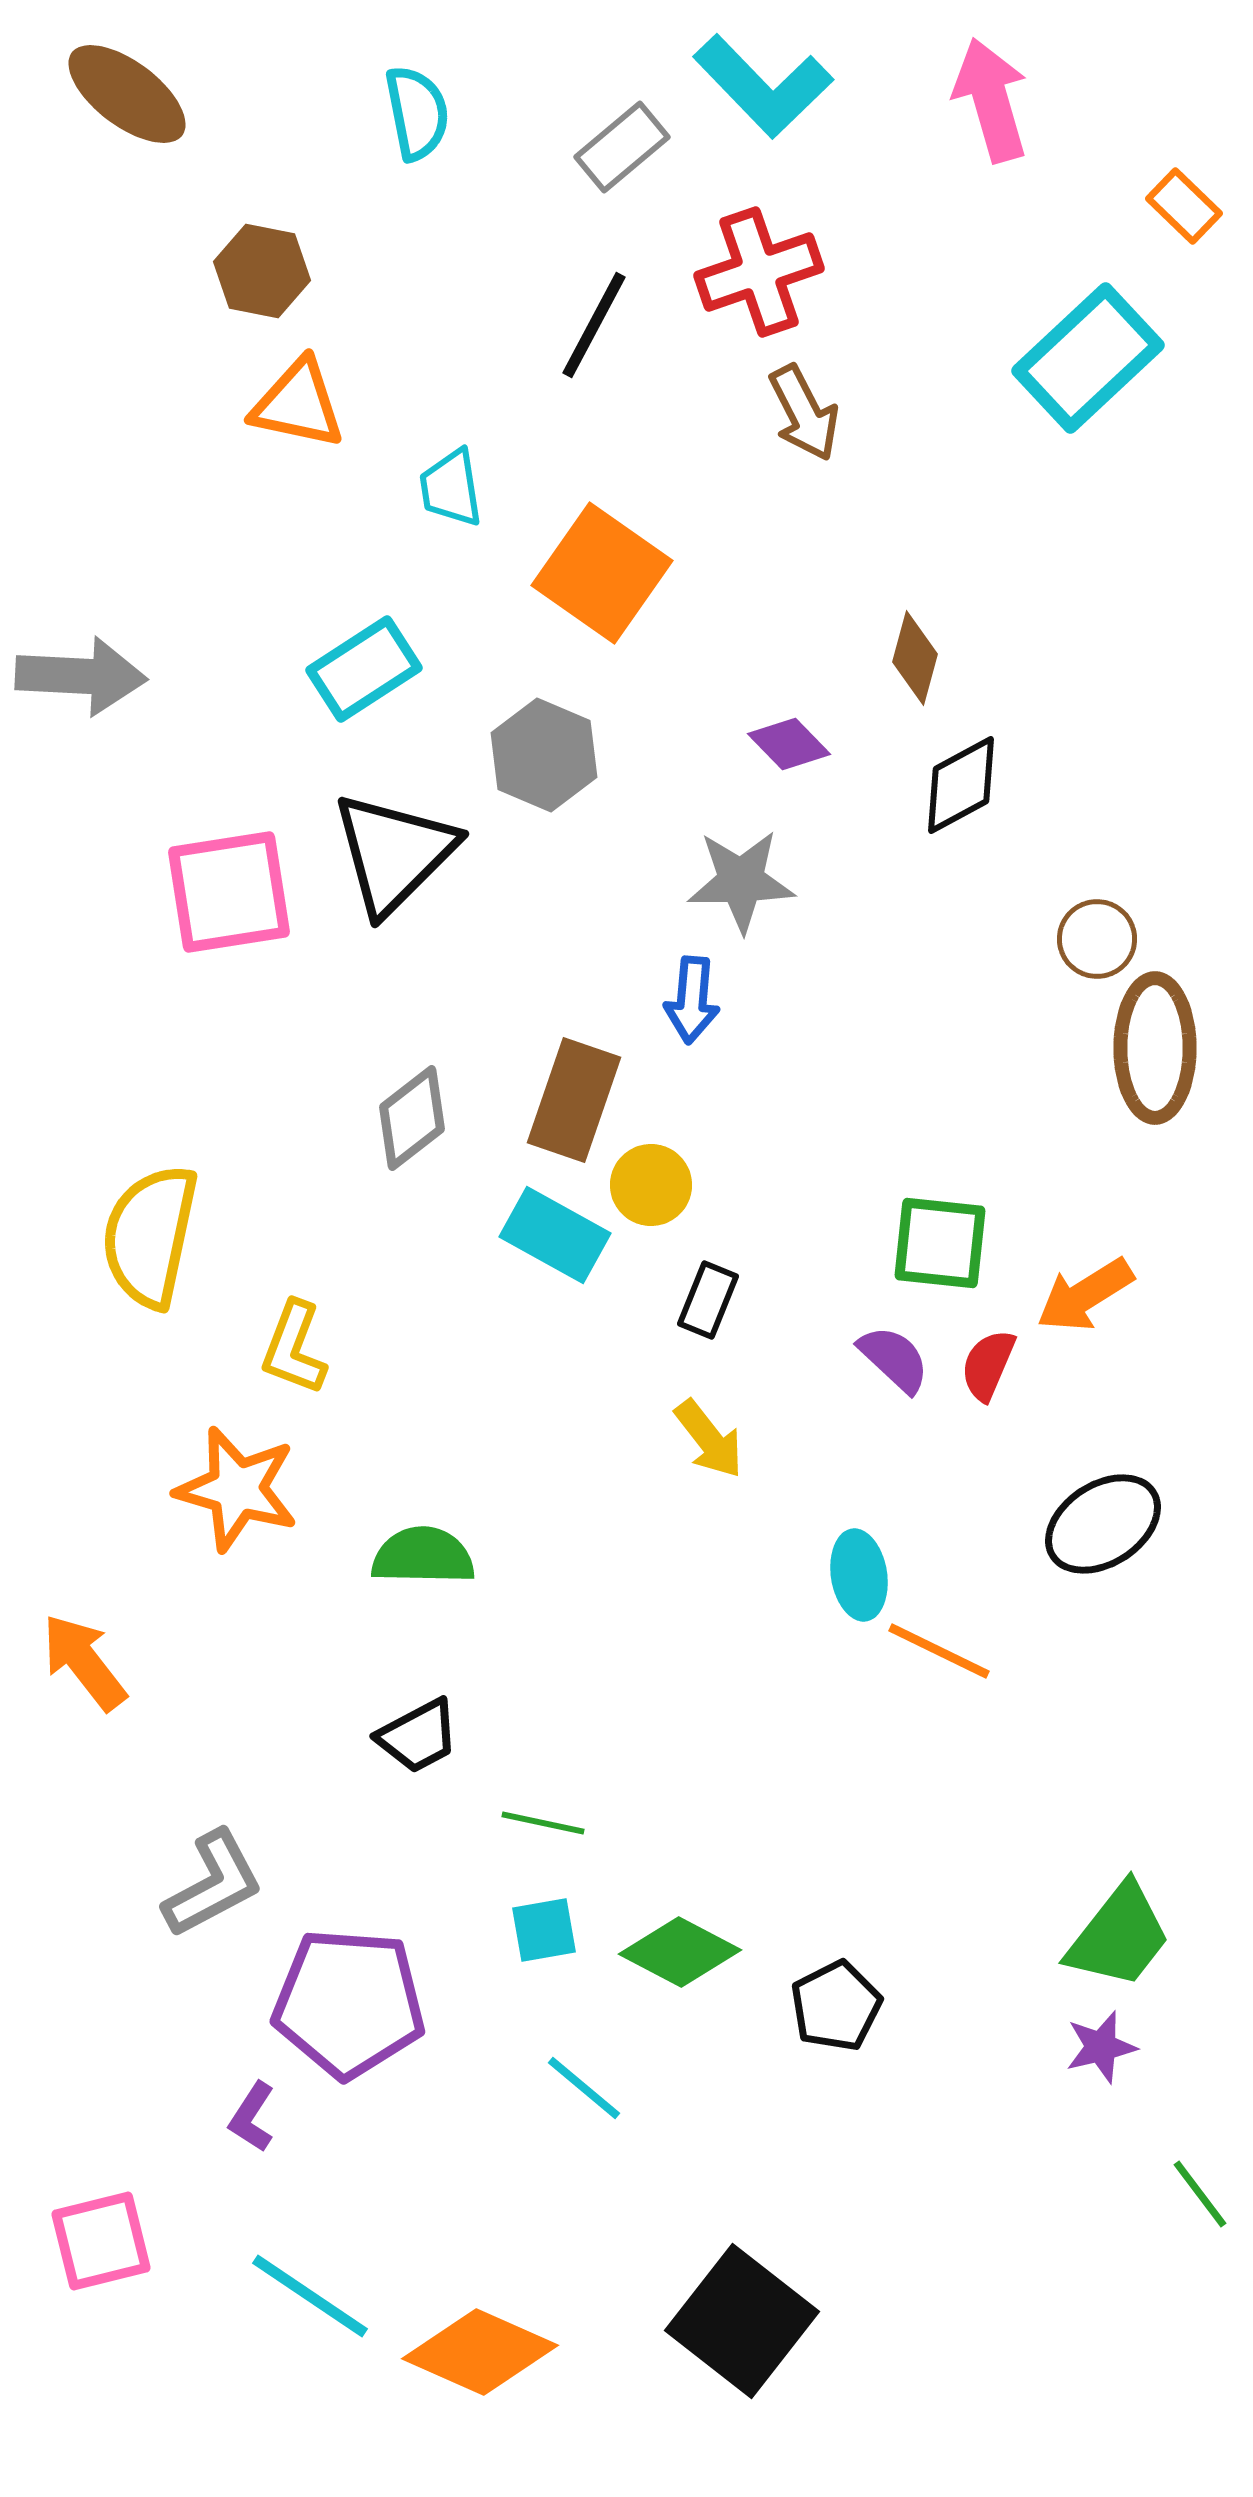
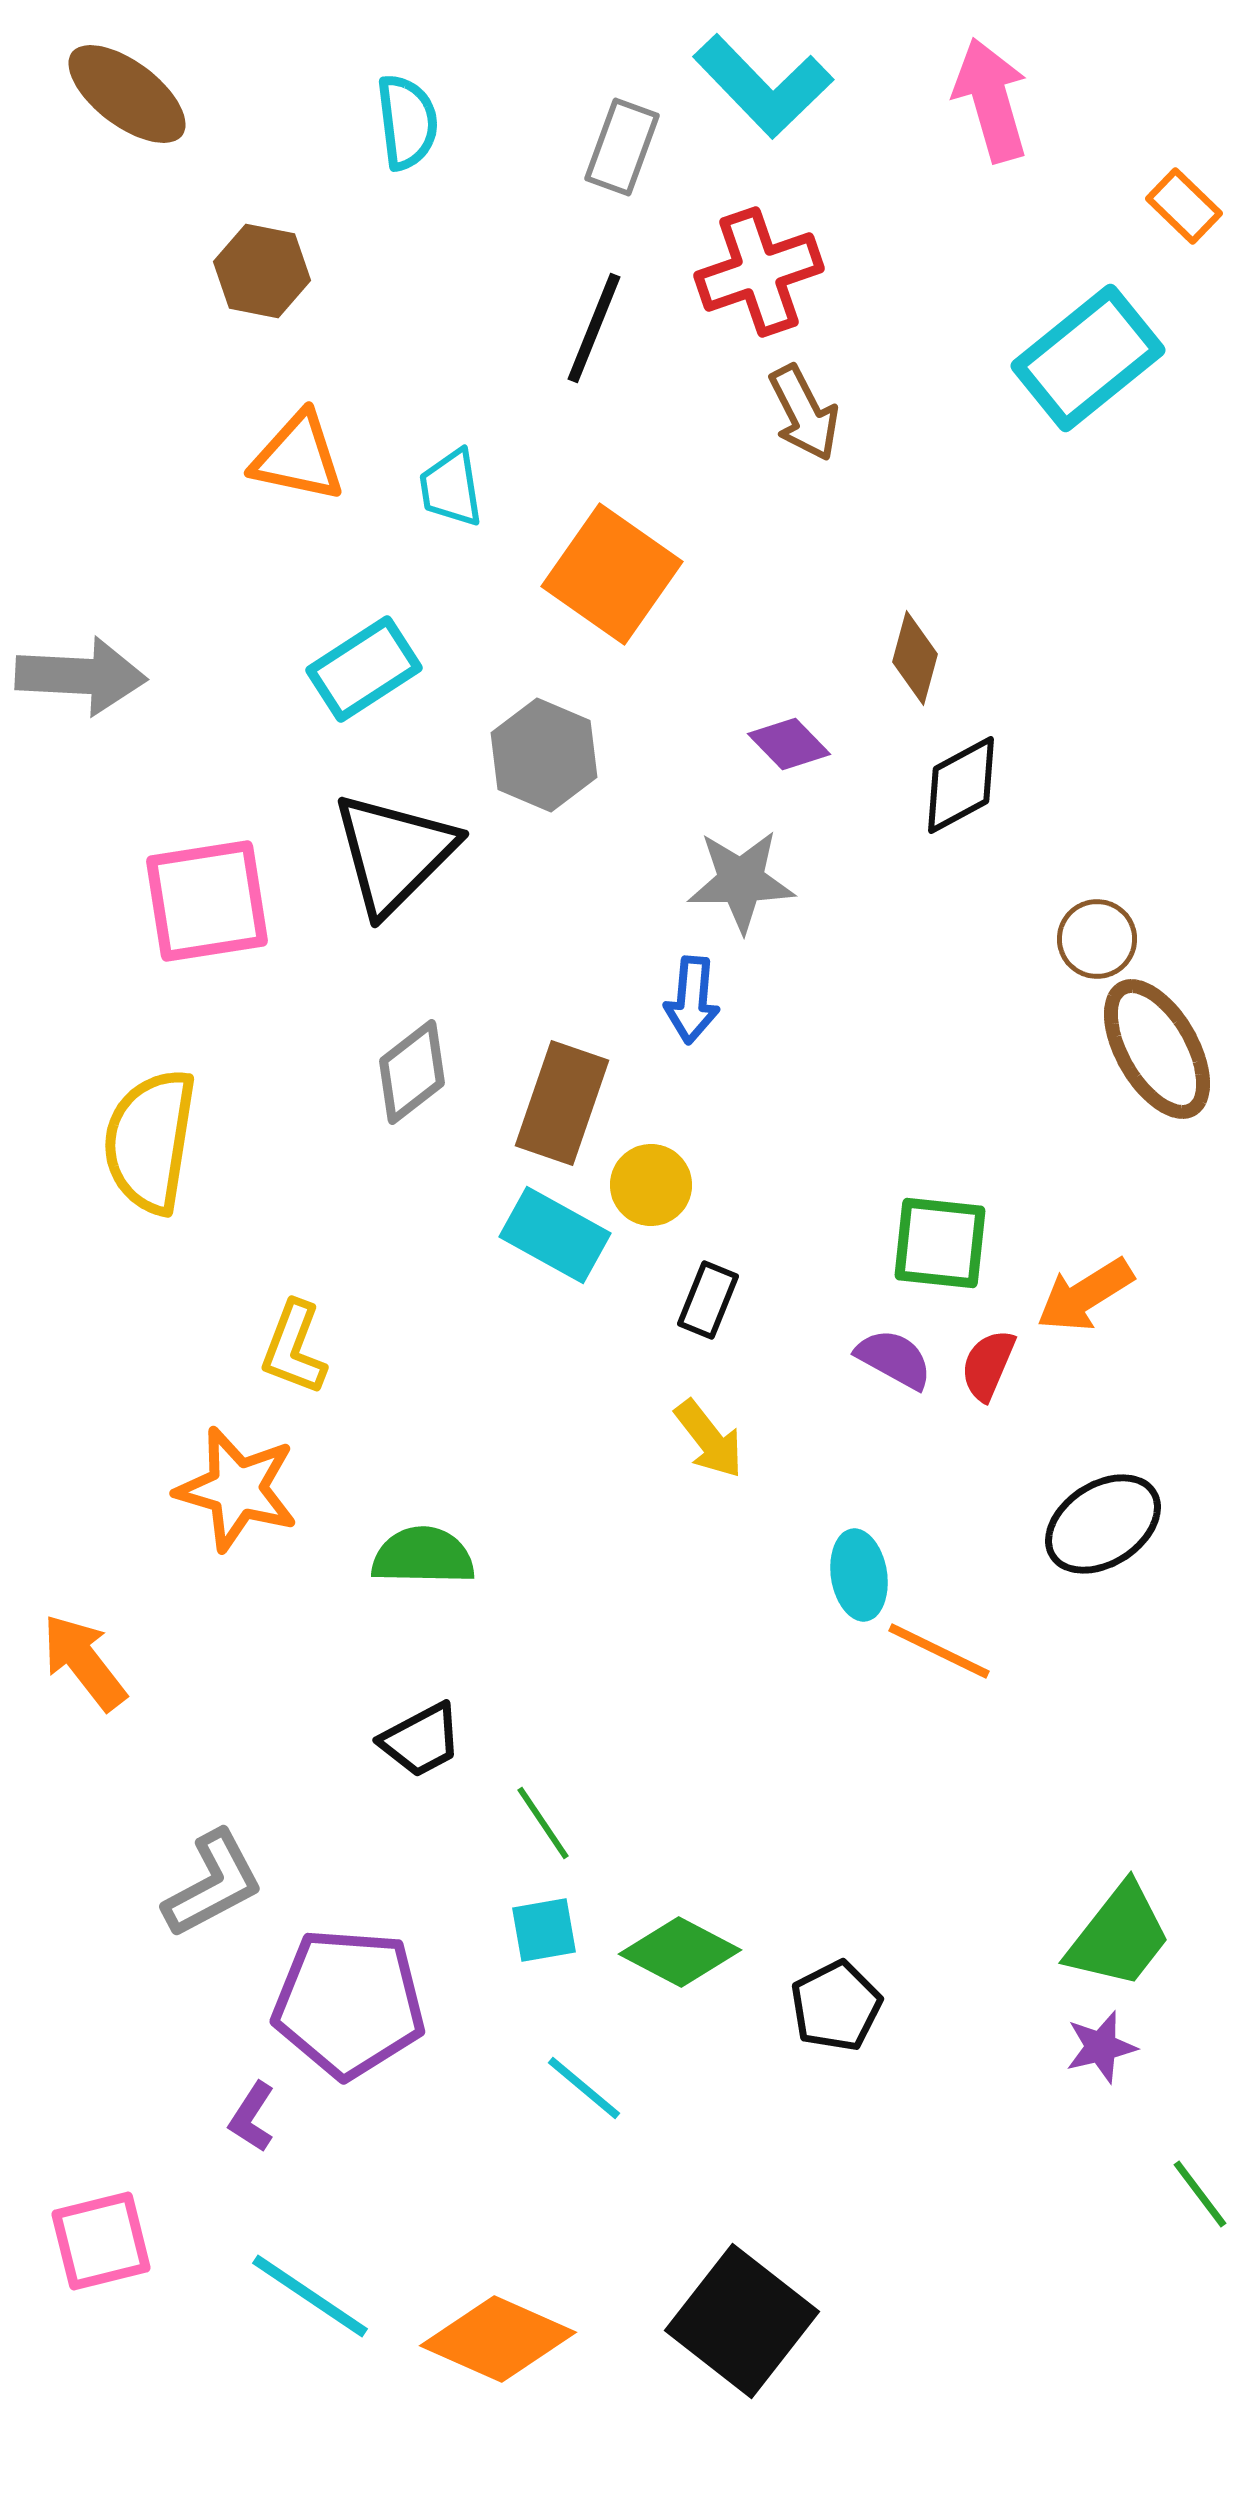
cyan semicircle at (417, 113): moved 10 px left, 9 px down; rotated 4 degrees clockwise
gray rectangle at (622, 147): rotated 30 degrees counterclockwise
black line at (594, 325): moved 3 px down; rotated 6 degrees counterclockwise
cyan rectangle at (1088, 358): rotated 4 degrees clockwise
orange triangle at (298, 404): moved 53 px down
orange square at (602, 573): moved 10 px right, 1 px down
pink square at (229, 892): moved 22 px left, 9 px down
brown ellipse at (1155, 1048): moved 2 px right, 1 px down; rotated 30 degrees counterclockwise
brown rectangle at (574, 1100): moved 12 px left, 3 px down
gray diamond at (412, 1118): moved 46 px up
yellow semicircle at (150, 1236): moved 95 px up; rotated 3 degrees counterclockwise
purple semicircle at (894, 1359): rotated 14 degrees counterclockwise
black trapezoid at (418, 1736): moved 3 px right, 4 px down
green line at (543, 1823): rotated 44 degrees clockwise
orange diamond at (480, 2352): moved 18 px right, 13 px up
